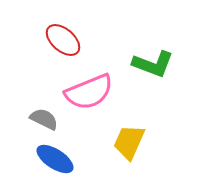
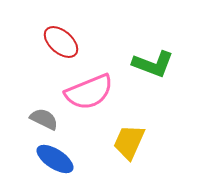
red ellipse: moved 2 px left, 2 px down
